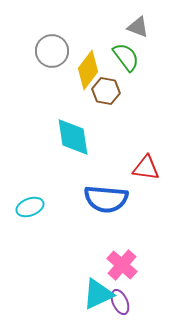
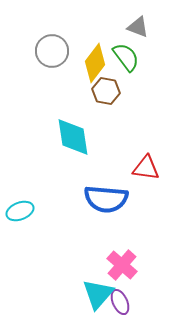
yellow diamond: moved 7 px right, 7 px up
cyan ellipse: moved 10 px left, 4 px down
cyan triangle: rotated 24 degrees counterclockwise
